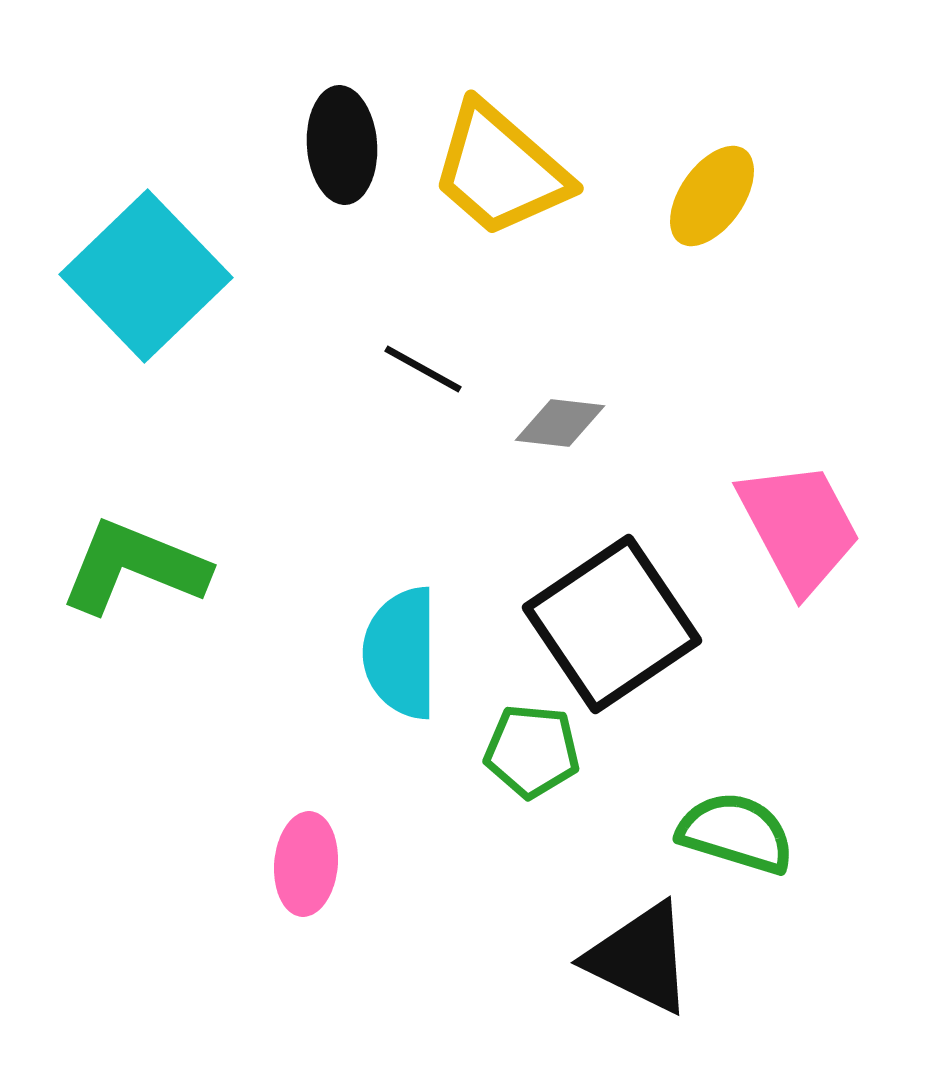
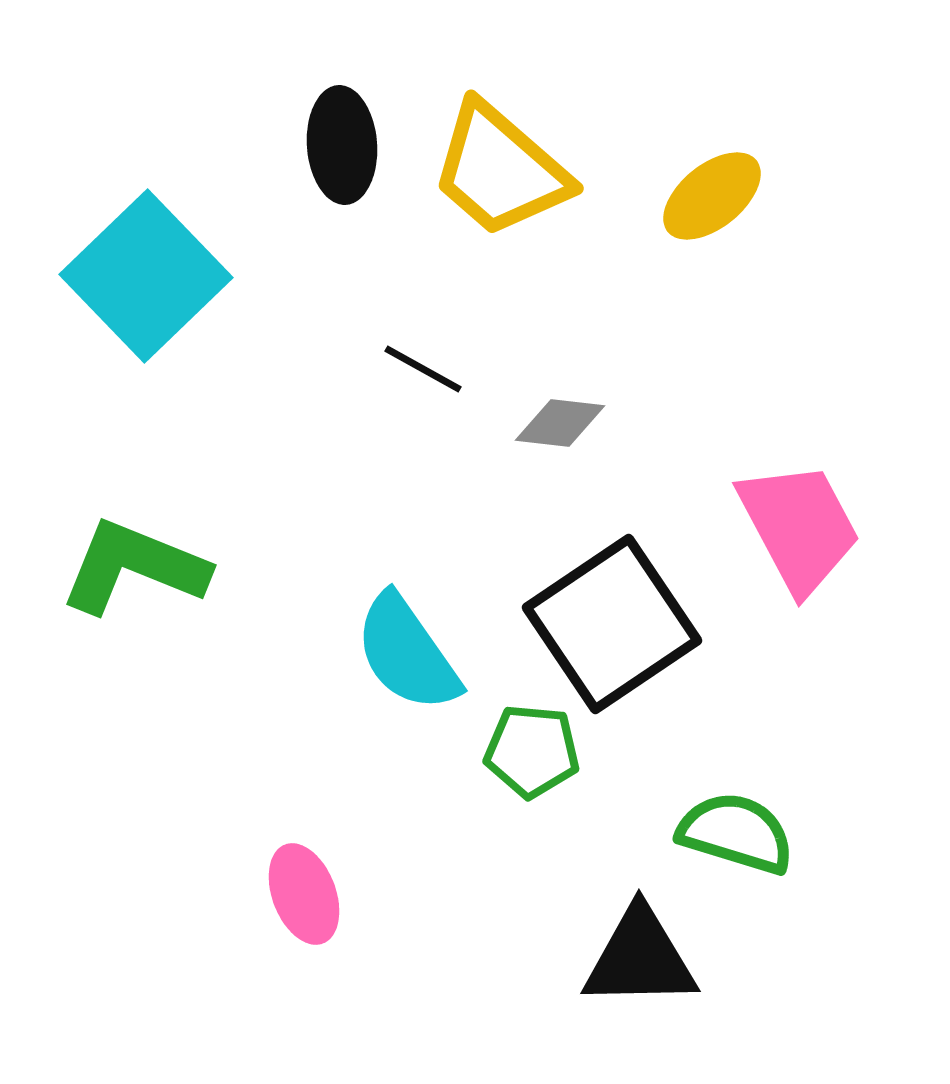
yellow ellipse: rotated 16 degrees clockwise
cyan semicircle: moved 6 px right; rotated 35 degrees counterclockwise
pink ellipse: moved 2 px left, 30 px down; rotated 26 degrees counterclockwise
black triangle: rotated 27 degrees counterclockwise
